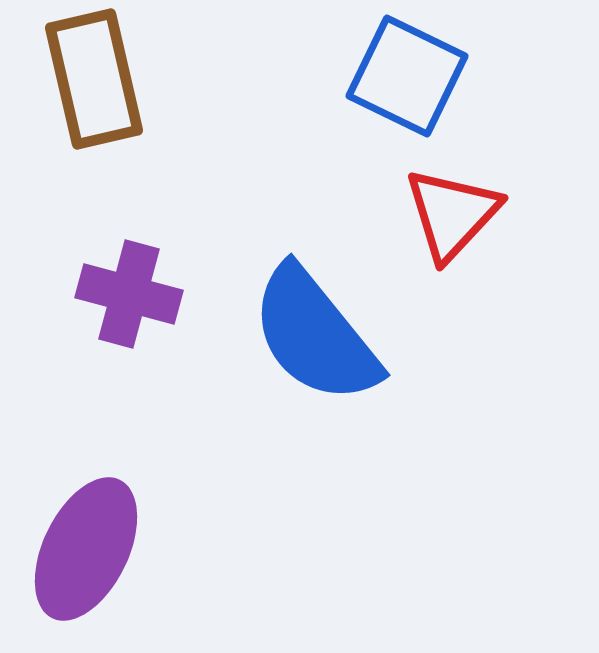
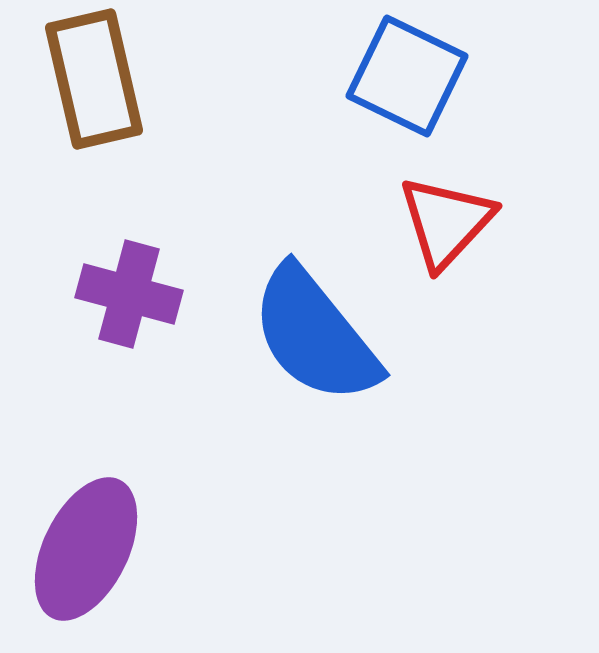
red triangle: moved 6 px left, 8 px down
